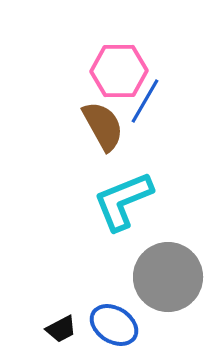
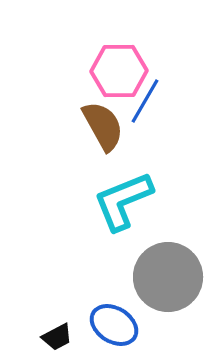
black trapezoid: moved 4 px left, 8 px down
